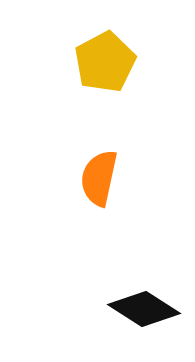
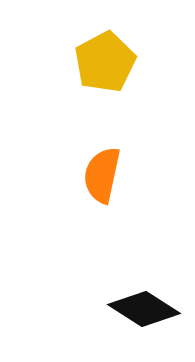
orange semicircle: moved 3 px right, 3 px up
